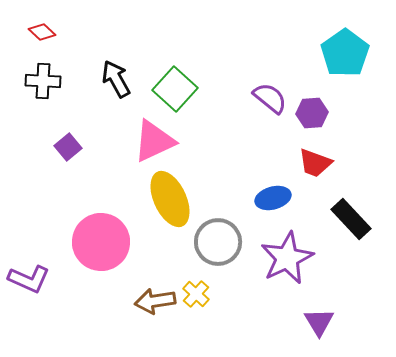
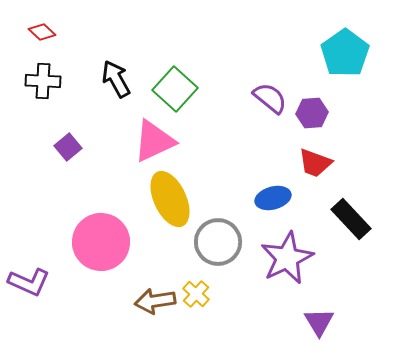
purple L-shape: moved 3 px down
